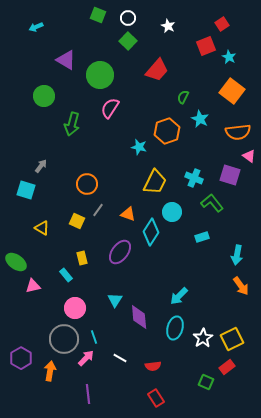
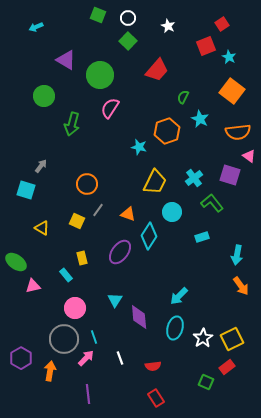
cyan cross at (194, 178): rotated 30 degrees clockwise
cyan diamond at (151, 232): moved 2 px left, 4 px down
white line at (120, 358): rotated 40 degrees clockwise
